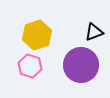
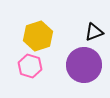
yellow hexagon: moved 1 px right, 1 px down
purple circle: moved 3 px right
